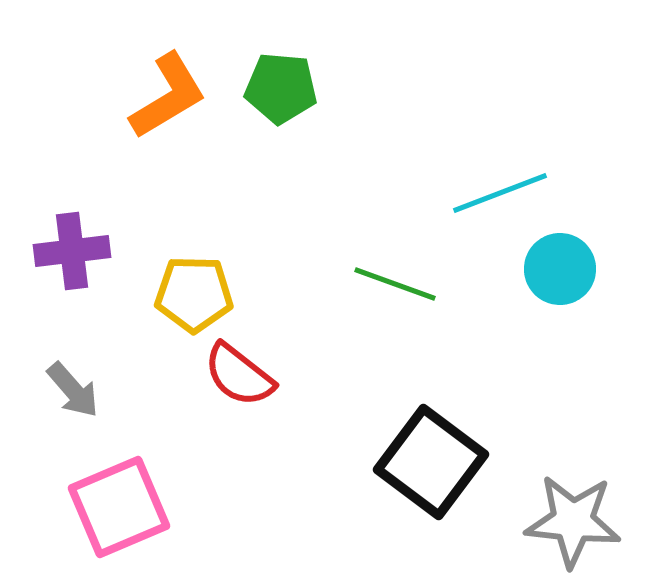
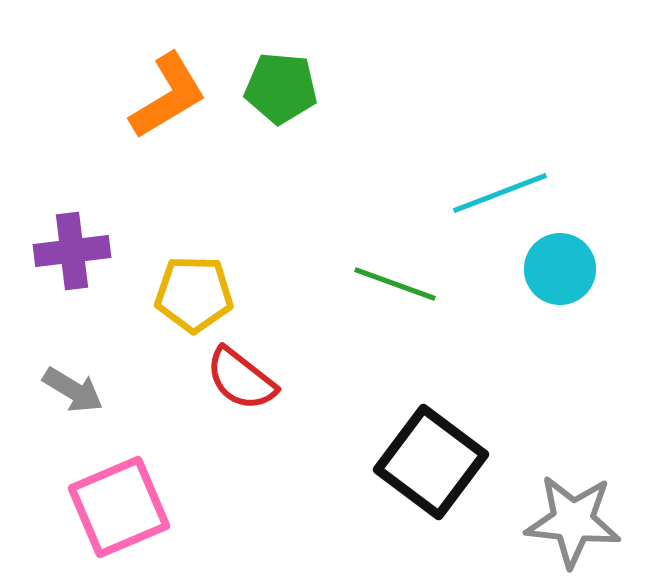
red semicircle: moved 2 px right, 4 px down
gray arrow: rotated 18 degrees counterclockwise
